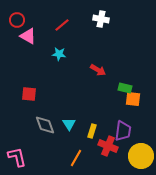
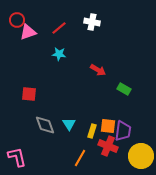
white cross: moved 9 px left, 3 px down
red line: moved 3 px left, 3 px down
pink triangle: moved 4 px up; rotated 48 degrees counterclockwise
green rectangle: moved 1 px left, 1 px down; rotated 16 degrees clockwise
orange square: moved 25 px left, 27 px down
orange line: moved 4 px right
